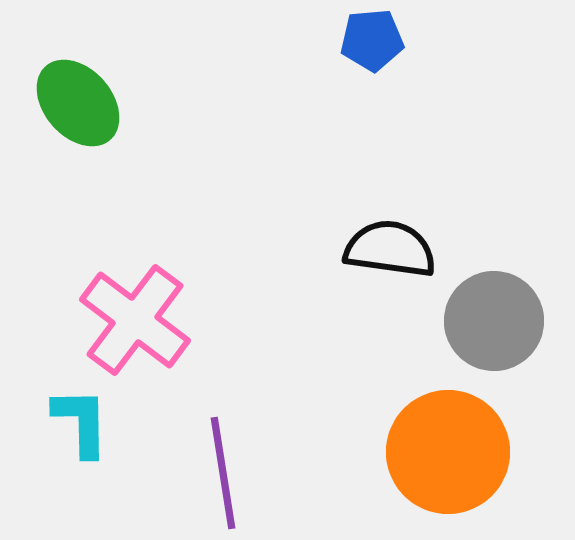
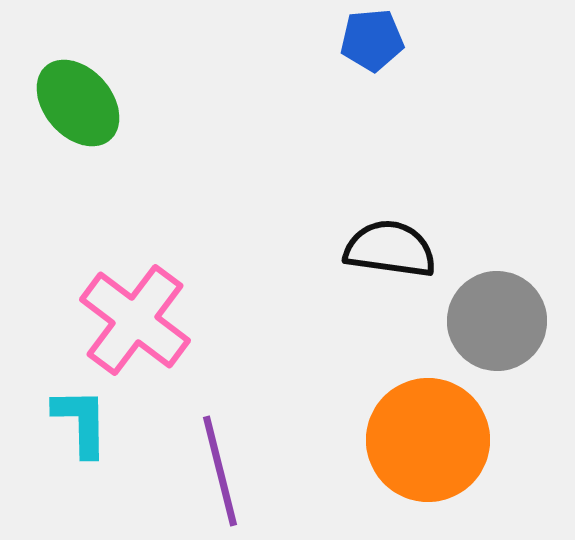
gray circle: moved 3 px right
orange circle: moved 20 px left, 12 px up
purple line: moved 3 px left, 2 px up; rotated 5 degrees counterclockwise
